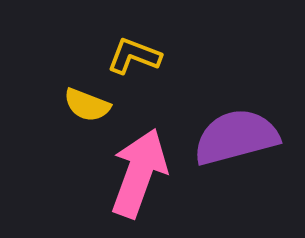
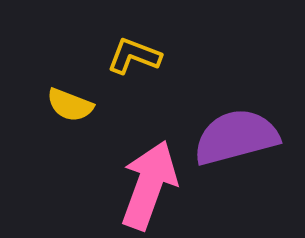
yellow semicircle: moved 17 px left
pink arrow: moved 10 px right, 12 px down
